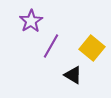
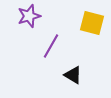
purple star: moved 2 px left, 5 px up; rotated 15 degrees clockwise
yellow square: moved 25 px up; rotated 25 degrees counterclockwise
